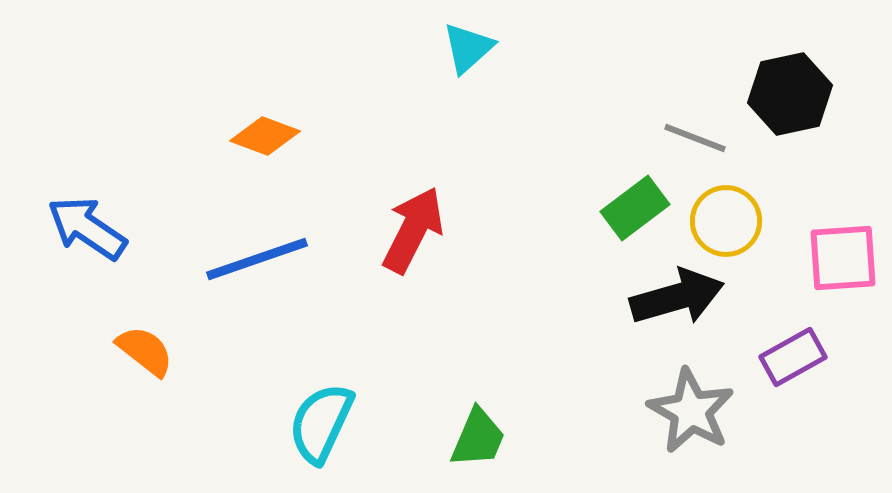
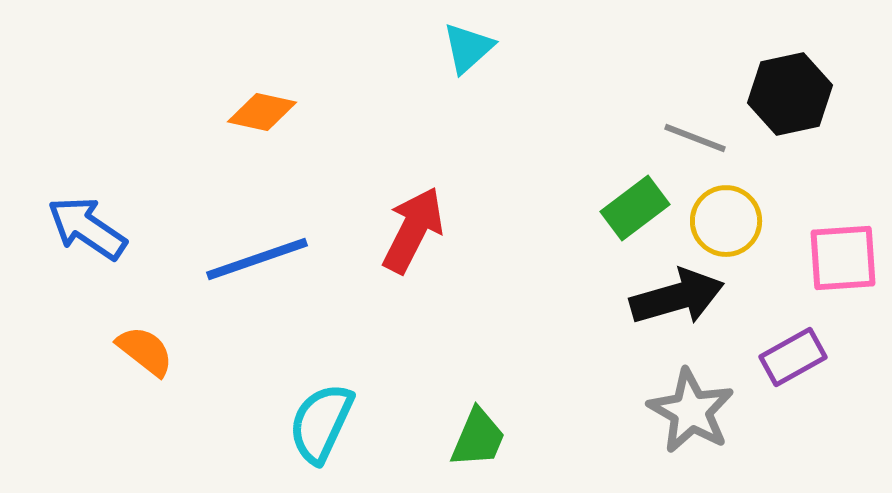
orange diamond: moved 3 px left, 24 px up; rotated 8 degrees counterclockwise
